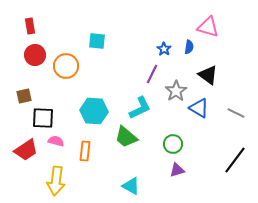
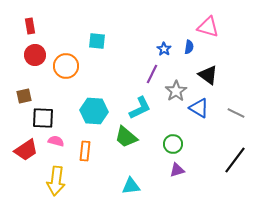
cyan triangle: rotated 36 degrees counterclockwise
